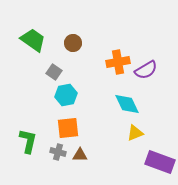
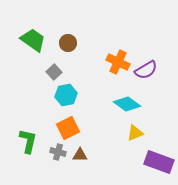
brown circle: moved 5 px left
orange cross: rotated 35 degrees clockwise
gray square: rotated 14 degrees clockwise
cyan diamond: rotated 28 degrees counterclockwise
orange square: rotated 20 degrees counterclockwise
purple rectangle: moved 1 px left
